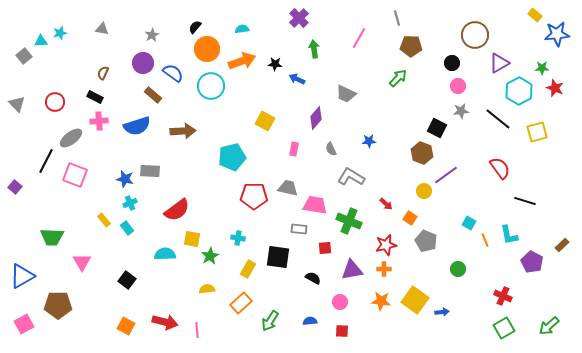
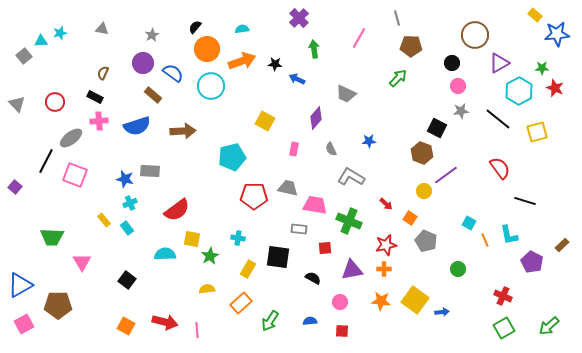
blue triangle at (22, 276): moved 2 px left, 9 px down
